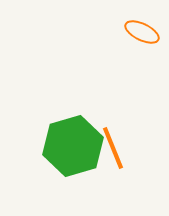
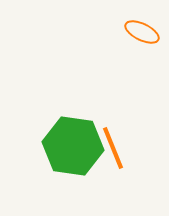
green hexagon: rotated 24 degrees clockwise
